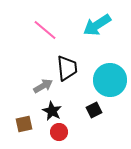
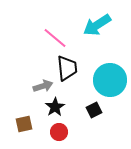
pink line: moved 10 px right, 8 px down
gray arrow: rotated 12 degrees clockwise
black star: moved 3 px right, 4 px up; rotated 12 degrees clockwise
